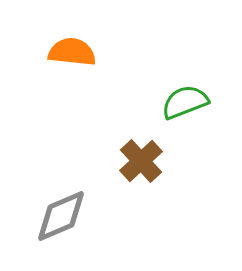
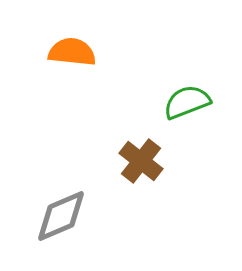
green semicircle: moved 2 px right
brown cross: rotated 9 degrees counterclockwise
